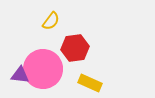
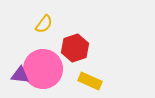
yellow semicircle: moved 7 px left, 3 px down
red hexagon: rotated 12 degrees counterclockwise
yellow rectangle: moved 2 px up
